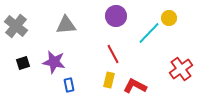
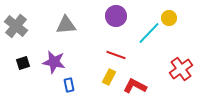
red line: moved 3 px right, 1 px down; rotated 42 degrees counterclockwise
yellow rectangle: moved 3 px up; rotated 14 degrees clockwise
